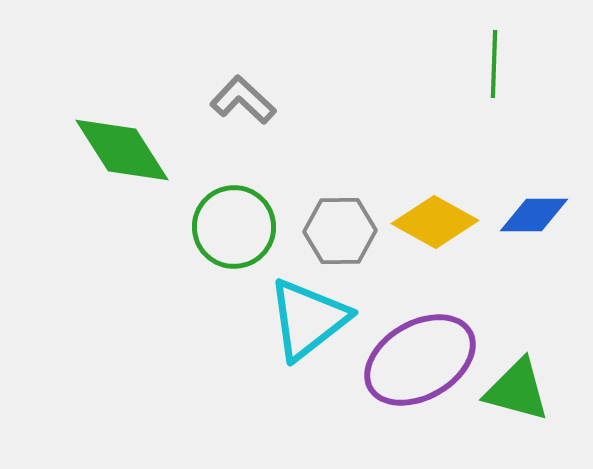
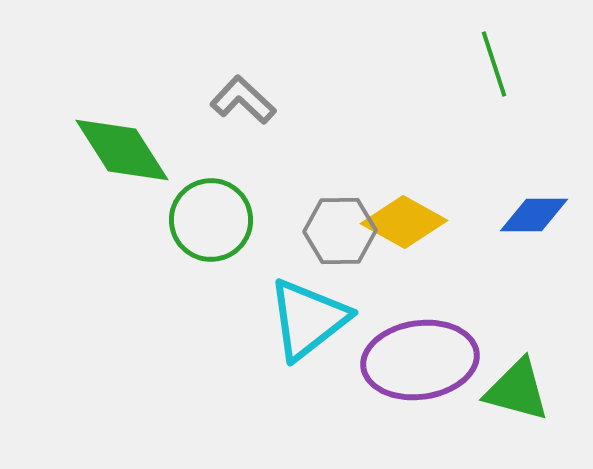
green line: rotated 20 degrees counterclockwise
yellow diamond: moved 31 px left
green circle: moved 23 px left, 7 px up
purple ellipse: rotated 22 degrees clockwise
